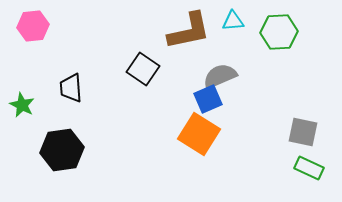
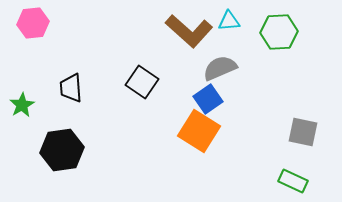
cyan triangle: moved 4 px left
pink hexagon: moved 3 px up
brown L-shape: rotated 54 degrees clockwise
black square: moved 1 px left, 13 px down
gray semicircle: moved 8 px up
blue square: rotated 12 degrees counterclockwise
green star: rotated 15 degrees clockwise
orange square: moved 3 px up
green rectangle: moved 16 px left, 13 px down
